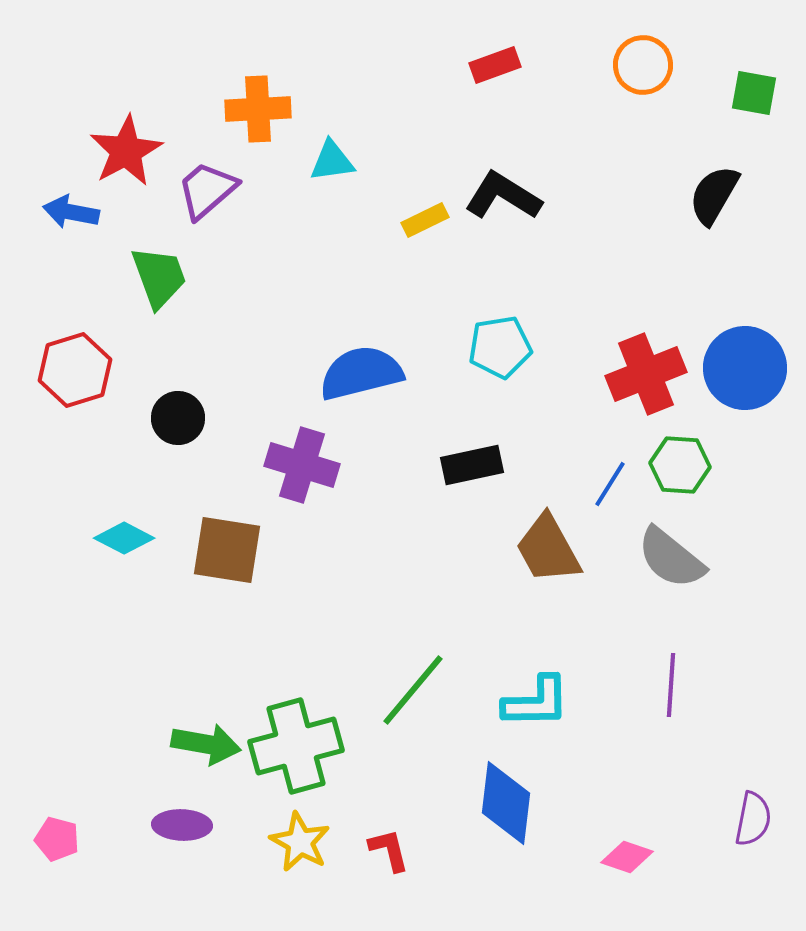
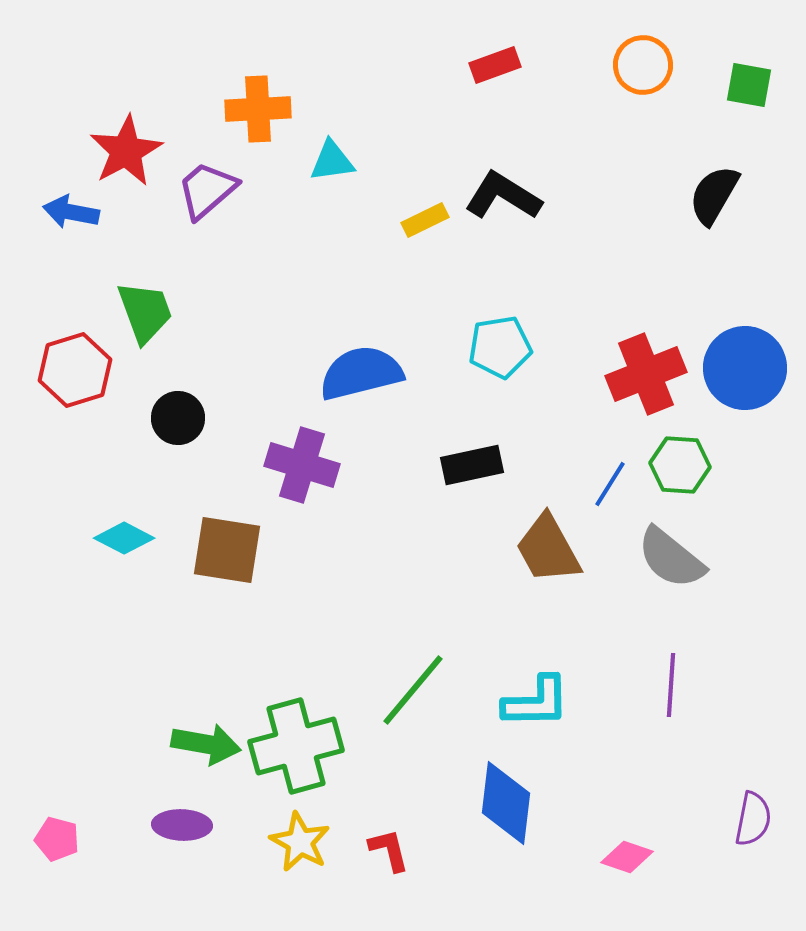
green square: moved 5 px left, 8 px up
green trapezoid: moved 14 px left, 35 px down
